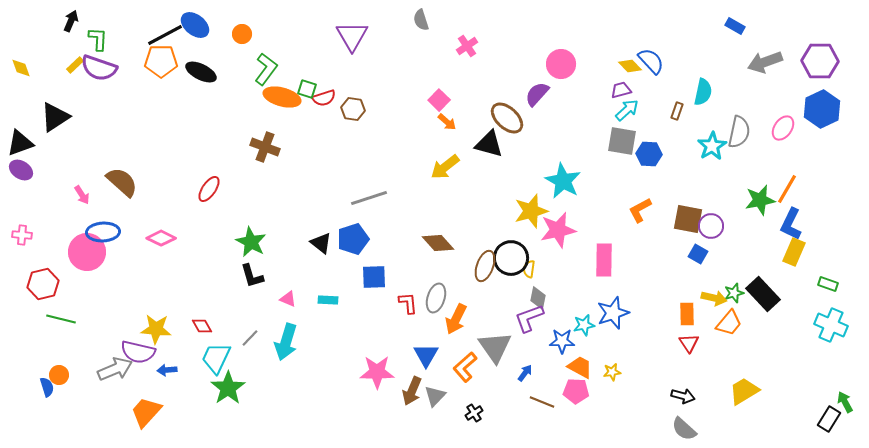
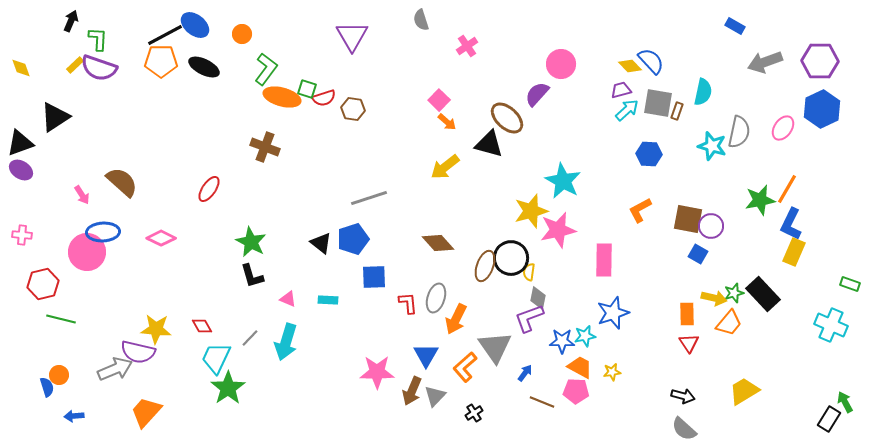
black ellipse at (201, 72): moved 3 px right, 5 px up
gray square at (622, 141): moved 36 px right, 38 px up
cyan star at (712, 146): rotated 24 degrees counterclockwise
yellow semicircle at (529, 269): moved 3 px down
green rectangle at (828, 284): moved 22 px right
cyan star at (584, 325): moved 1 px right, 11 px down
blue arrow at (167, 370): moved 93 px left, 46 px down
